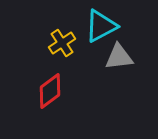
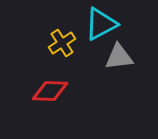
cyan triangle: moved 2 px up
red diamond: rotated 39 degrees clockwise
